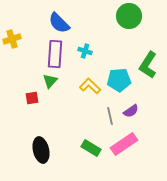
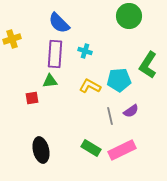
green triangle: rotated 42 degrees clockwise
yellow L-shape: rotated 15 degrees counterclockwise
pink rectangle: moved 2 px left, 6 px down; rotated 8 degrees clockwise
